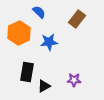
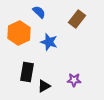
blue star: rotated 24 degrees clockwise
